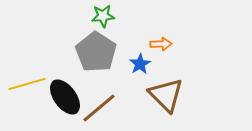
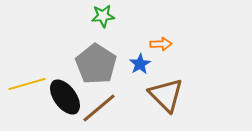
gray pentagon: moved 12 px down
